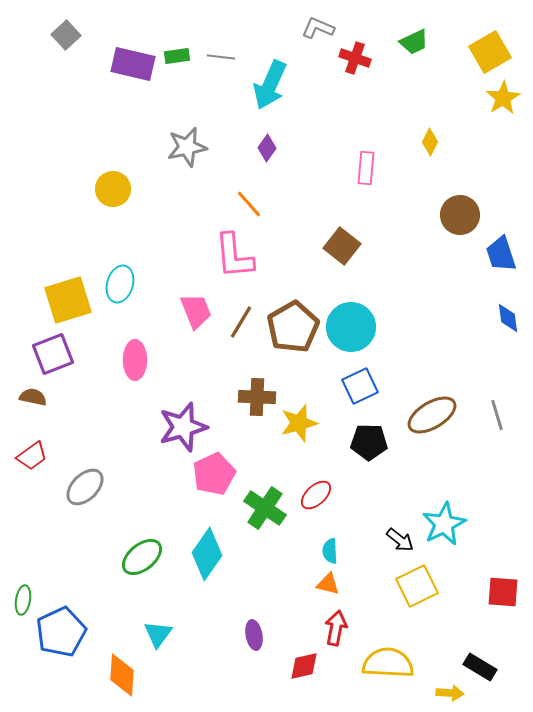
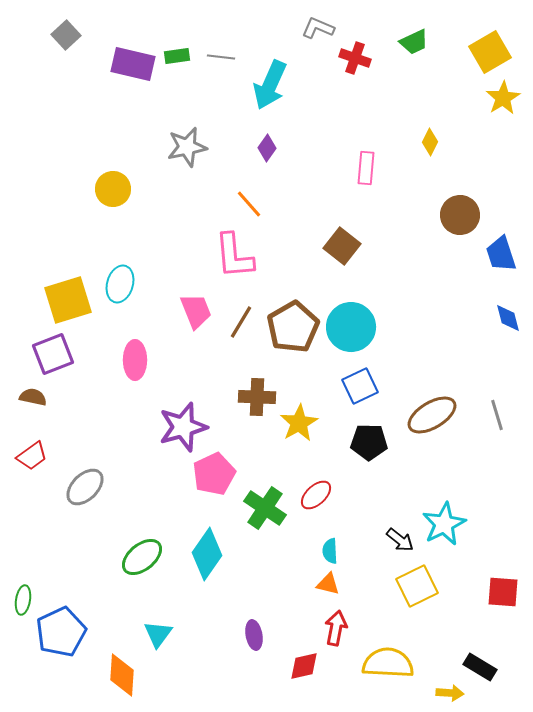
blue diamond at (508, 318): rotated 8 degrees counterclockwise
yellow star at (299, 423): rotated 15 degrees counterclockwise
